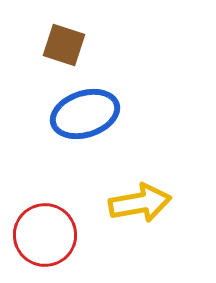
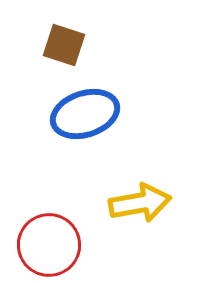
red circle: moved 4 px right, 10 px down
